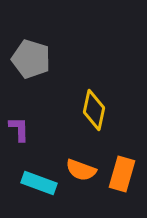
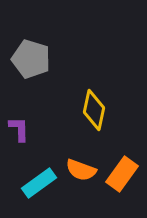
orange rectangle: rotated 20 degrees clockwise
cyan rectangle: rotated 56 degrees counterclockwise
